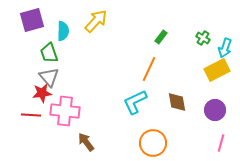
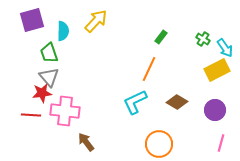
green cross: moved 1 px down
cyan arrow: rotated 54 degrees counterclockwise
brown diamond: rotated 50 degrees counterclockwise
orange circle: moved 6 px right, 1 px down
